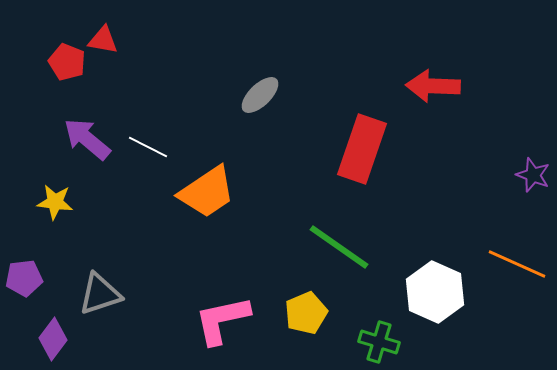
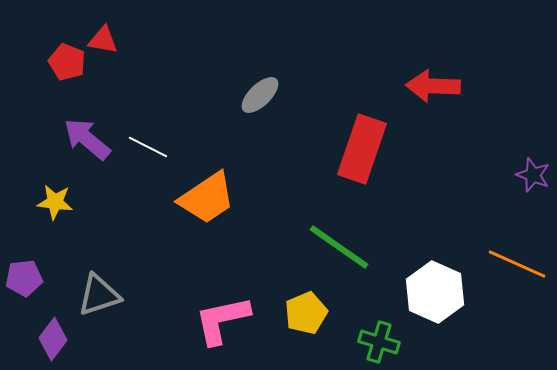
orange trapezoid: moved 6 px down
gray triangle: moved 1 px left, 1 px down
